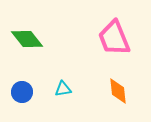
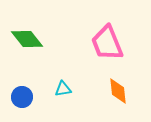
pink trapezoid: moved 7 px left, 5 px down
blue circle: moved 5 px down
